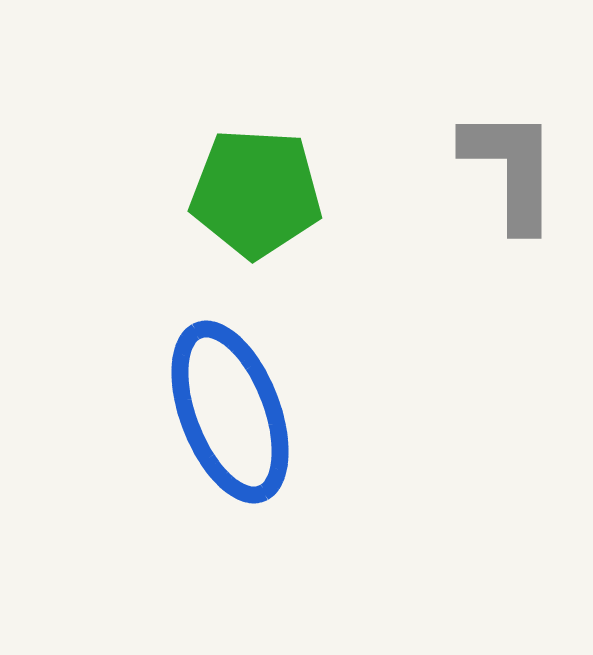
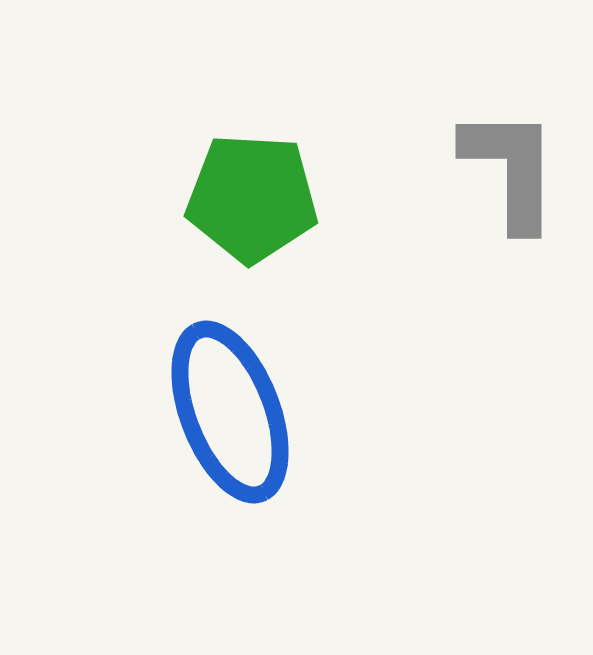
green pentagon: moved 4 px left, 5 px down
